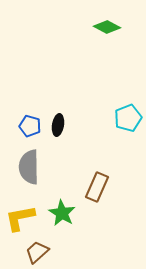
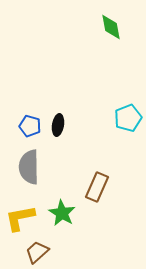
green diamond: moved 4 px right; rotated 52 degrees clockwise
